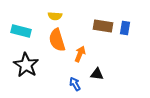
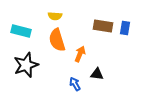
black star: rotated 20 degrees clockwise
